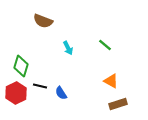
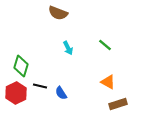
brown semicircle: moved 15 px right, 8 px up
orange triangle: moved 3 px left, 1 px down
